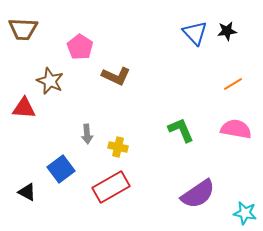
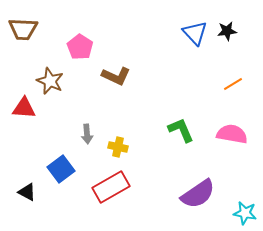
pink semicircle: moved 4 px left, 5 px down
